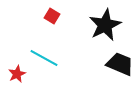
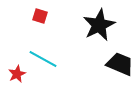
red square: moved 12 px left; rotated 14 degrees counterclockwise
black star: moved 6 px left
cyan line: moved 1 px left, 1 px down
